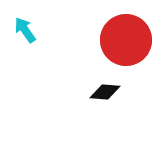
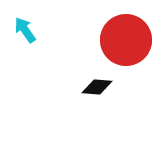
black diamond: moved 8 px left, 5 px up
